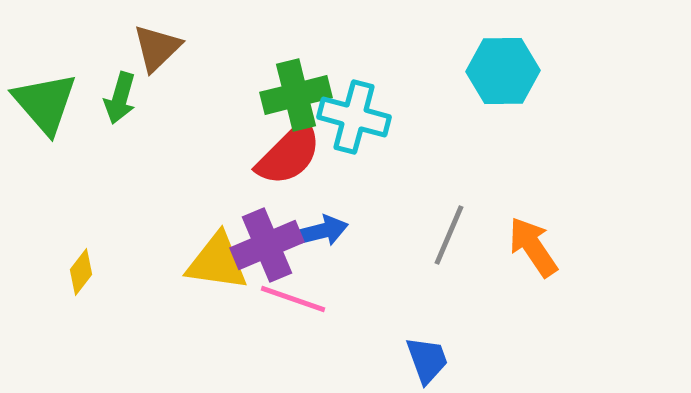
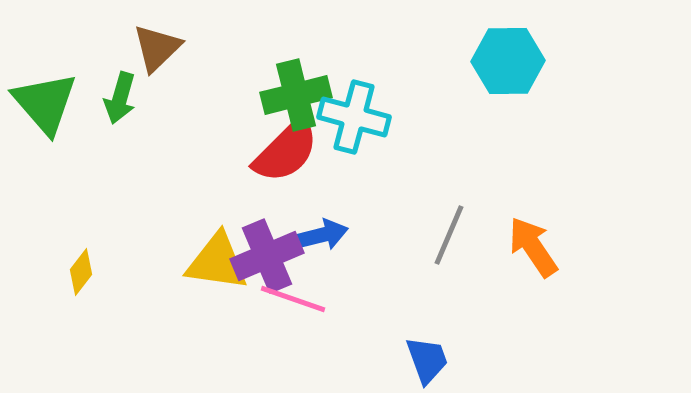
cyan hexagon: moved 5 px right, 10 px up
red semicircle: moved 3 px left, 3 px up
blue arrow: moved 4 px down
purple cross: moved 11 px down
